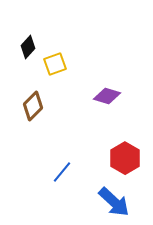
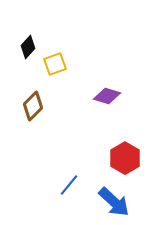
blue line: moved 7 px right, 13 px down
